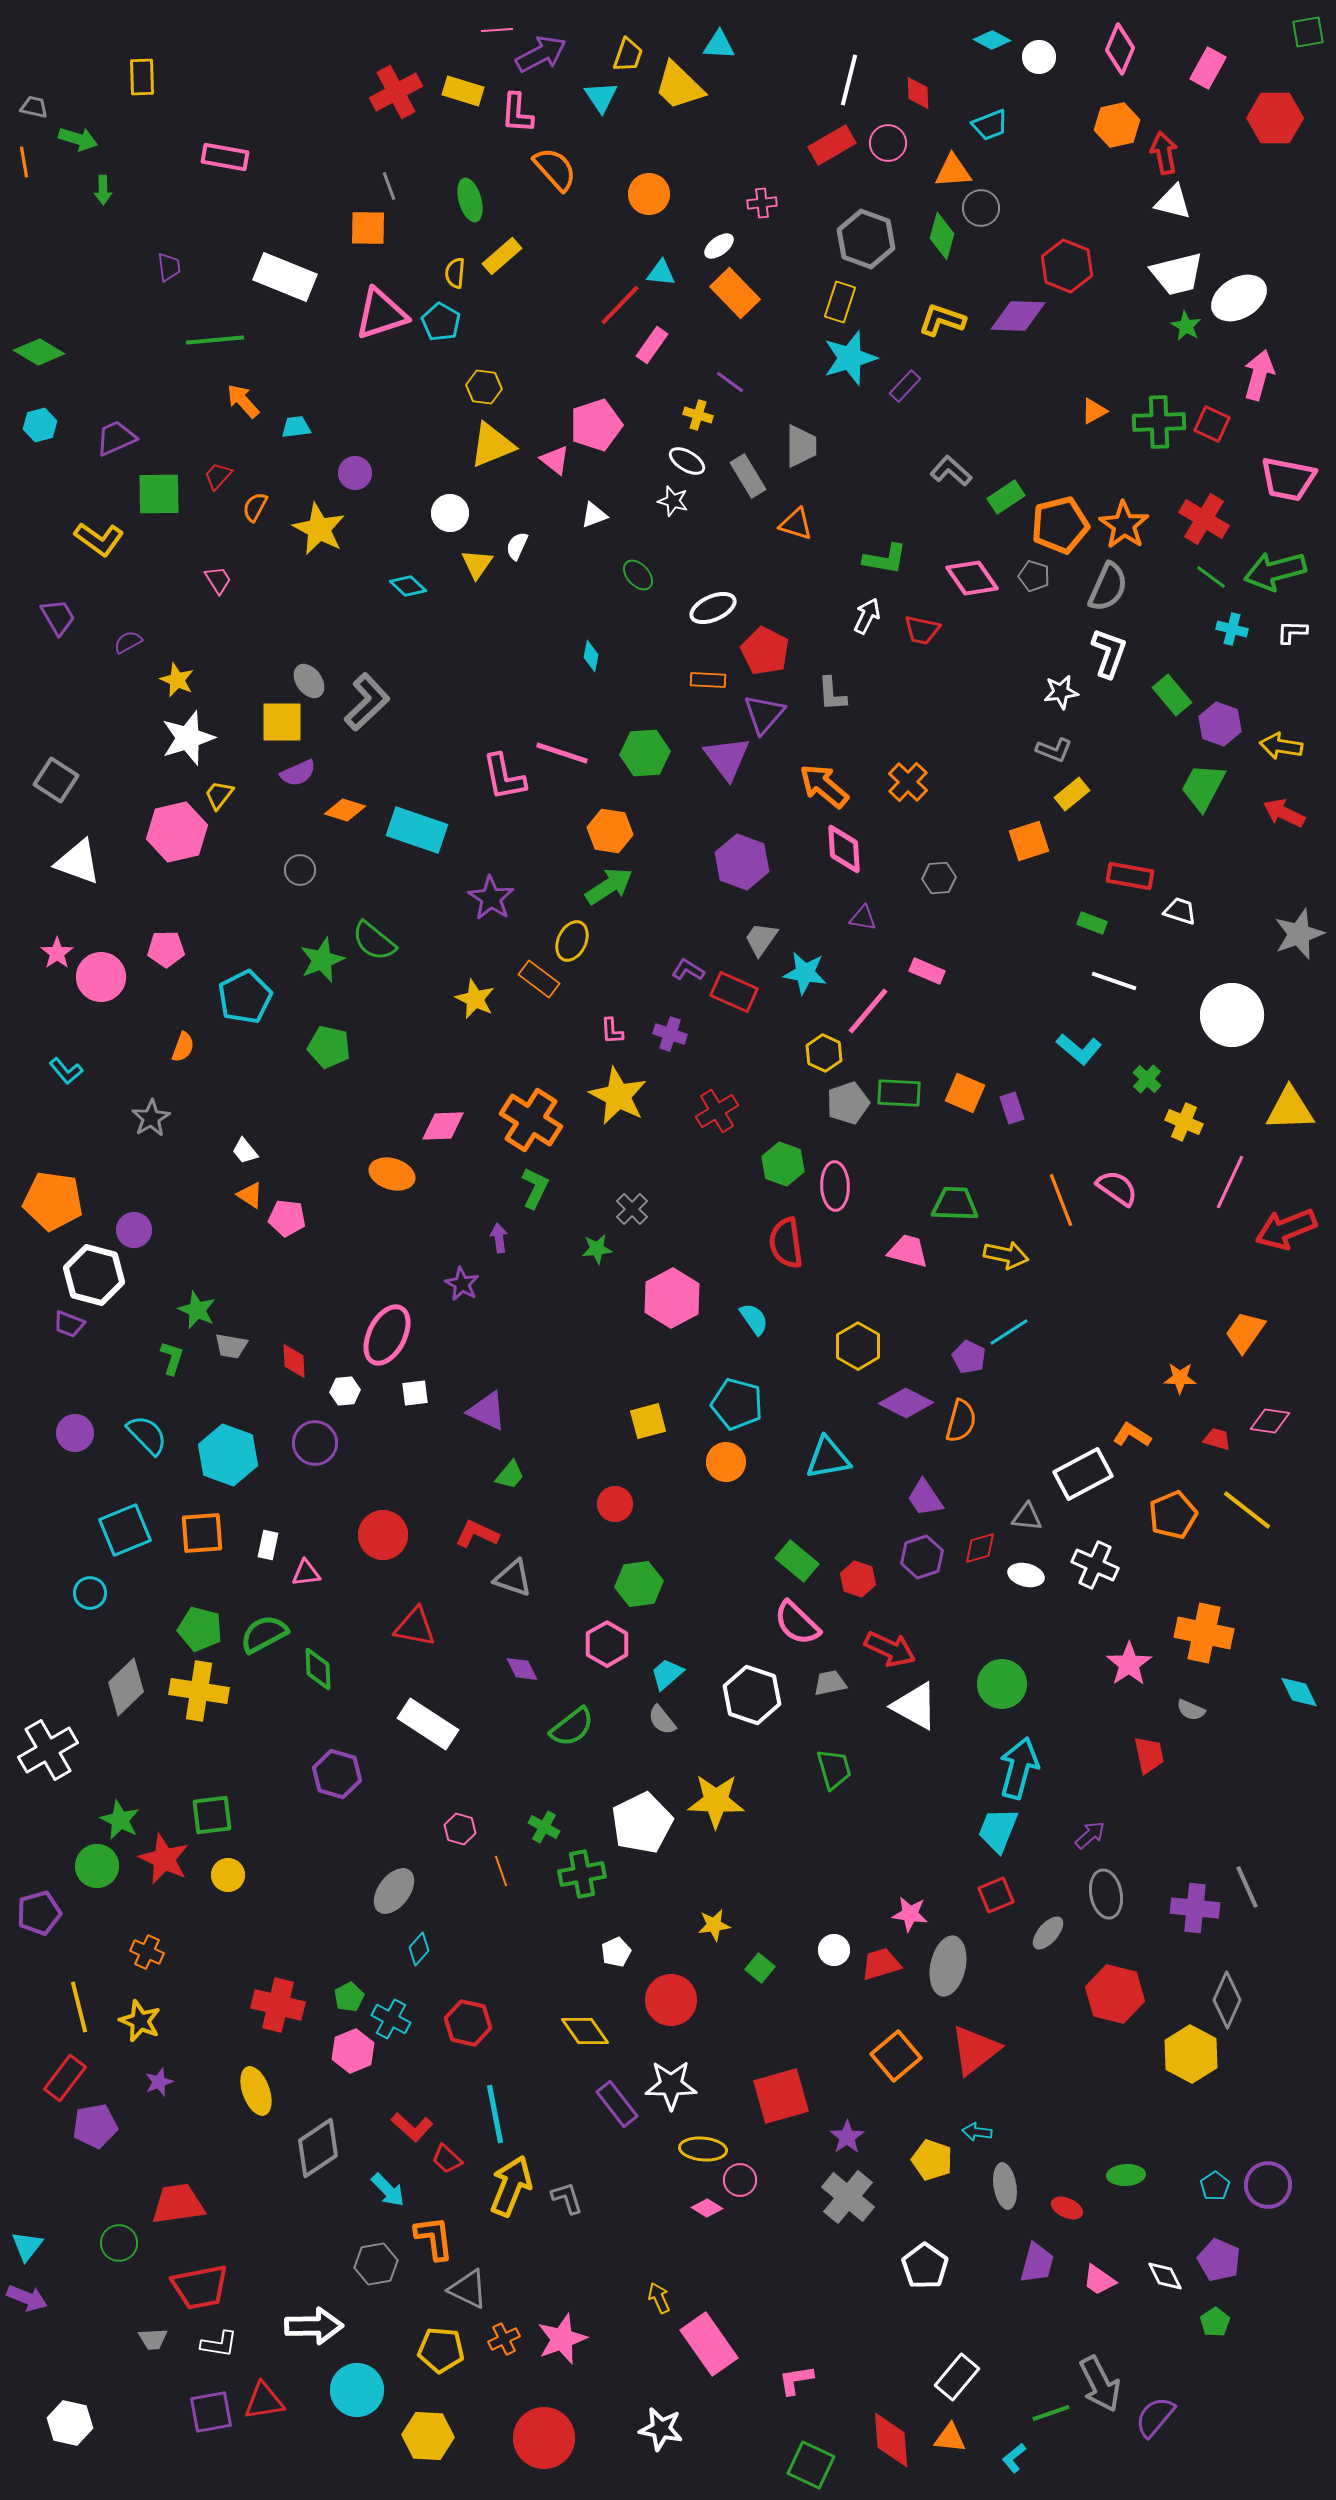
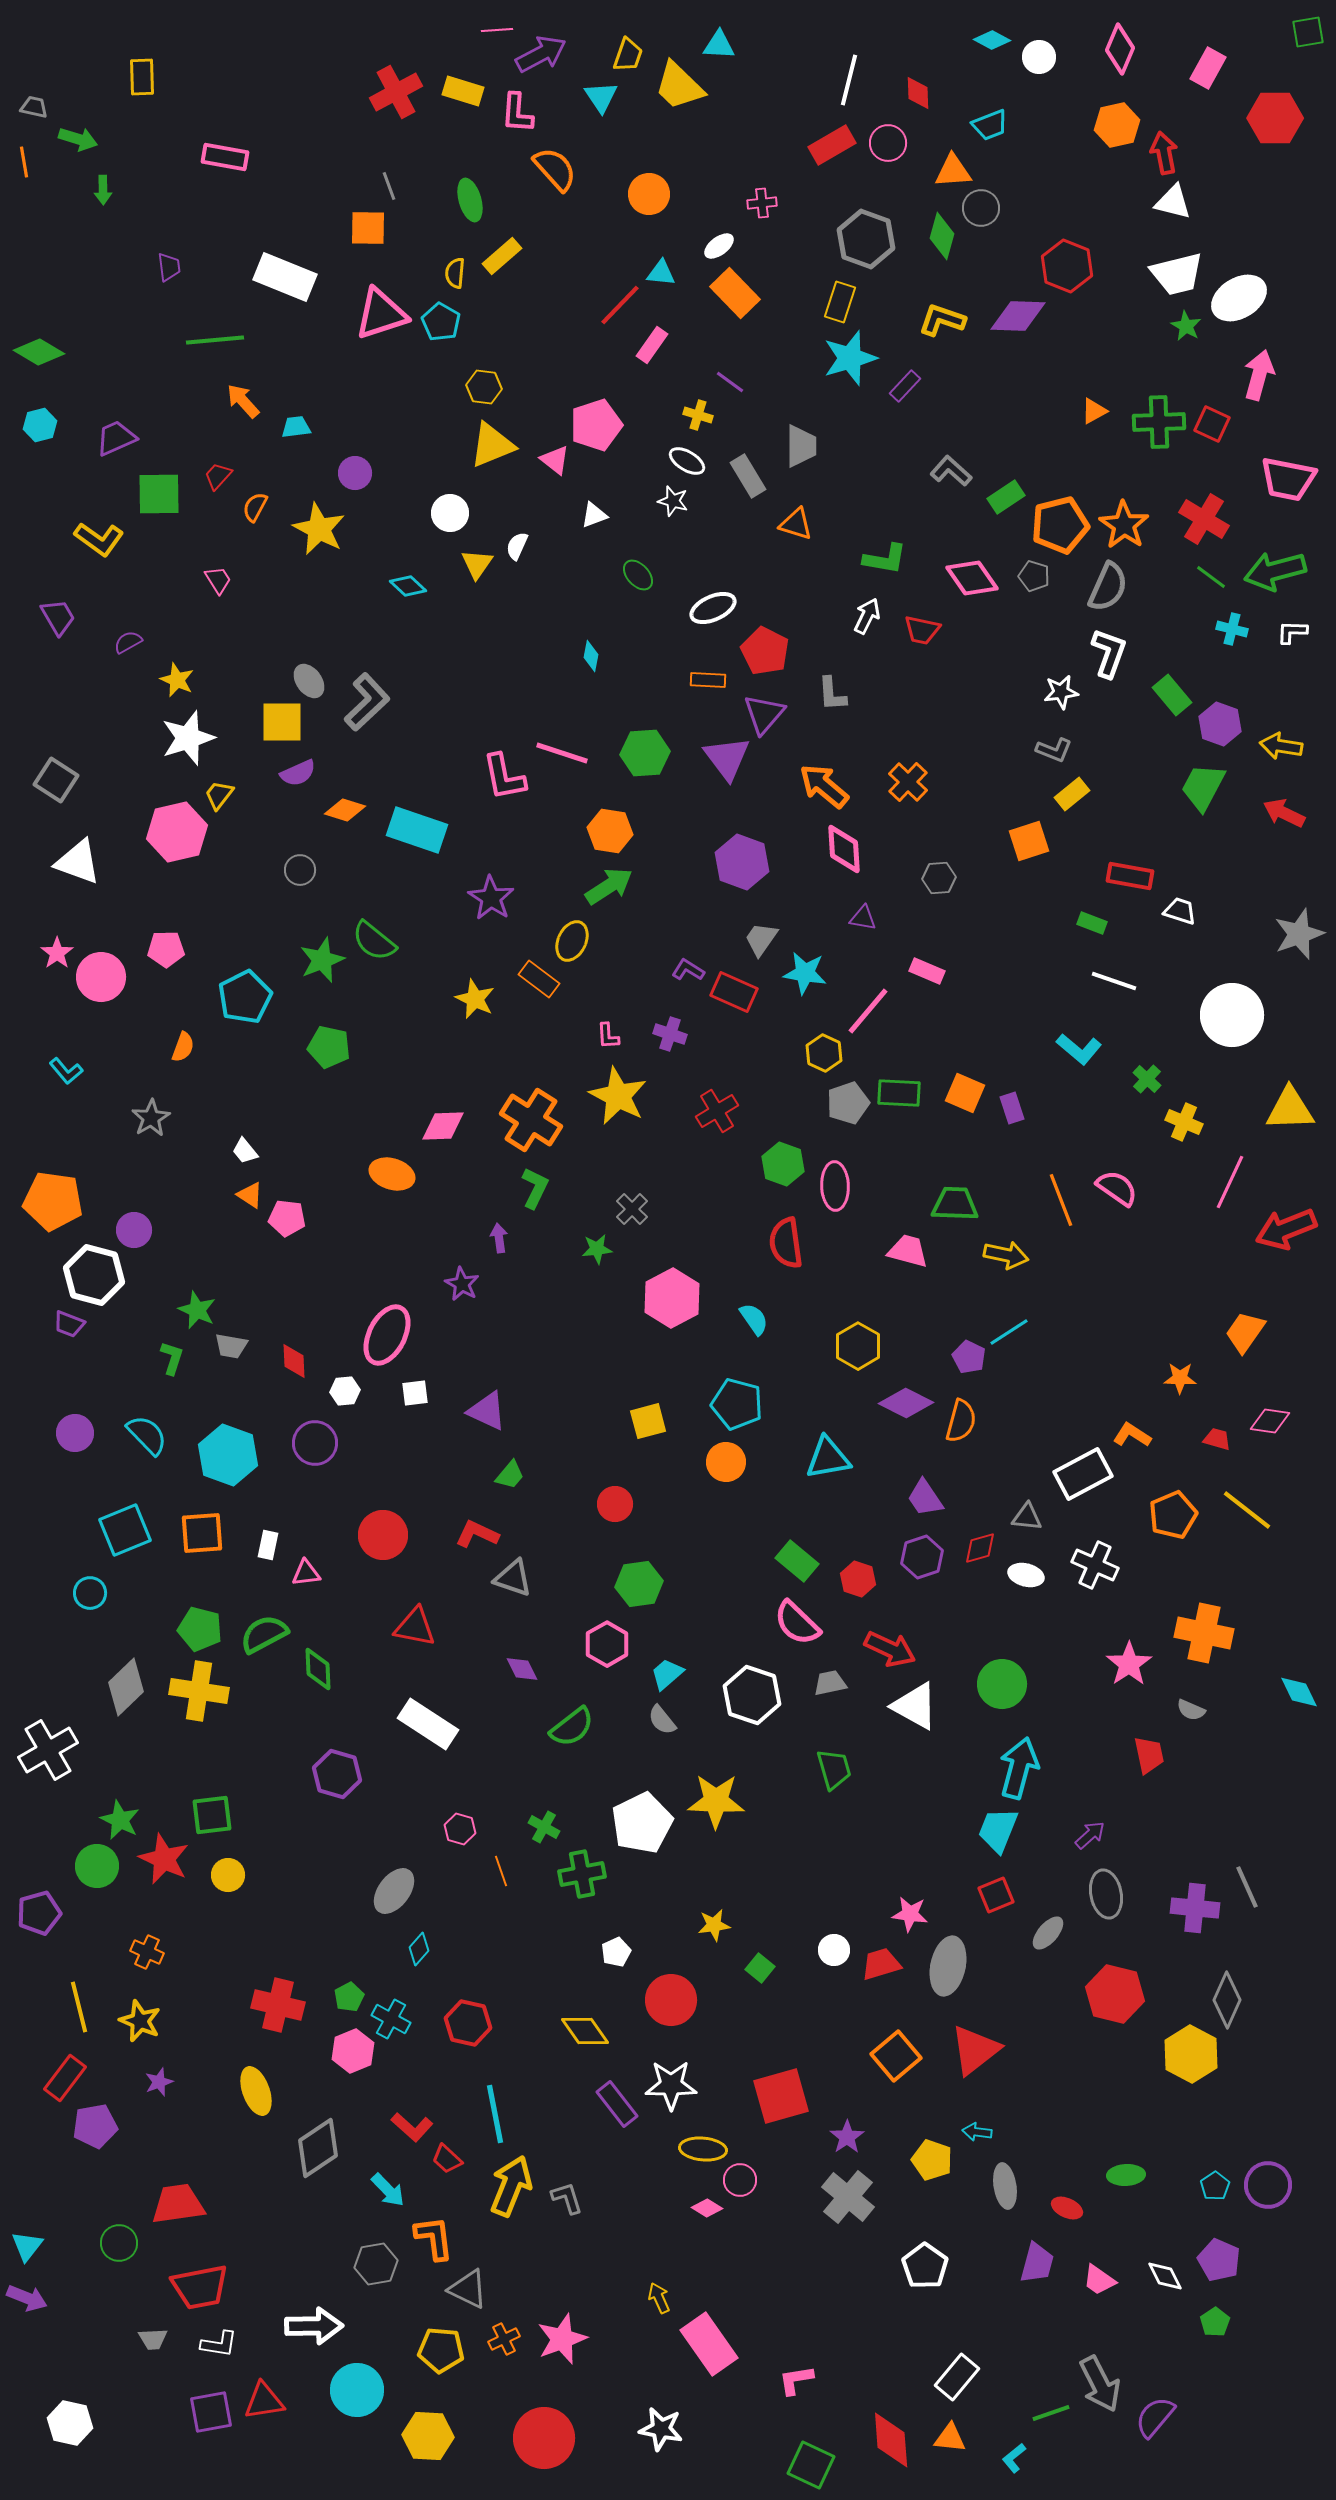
pink L-shape at (612, 1031): moved 4 px left, 5 px down
